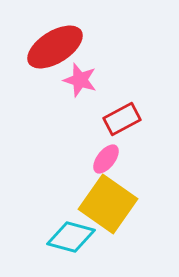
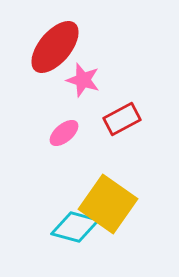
red ellipse: rotated 18 degrees counterclockwise
pink star: moved 3 px right
pink ellipse: moved 42 px left, 26 px up; rotated 12 degrees clockwise
cyan diamond: moved 4 px right, 10 px up
